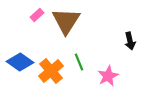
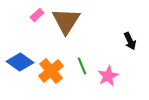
black arrow: rotated 12 degrees counterclockwise
green line: moved 3 px right, 4 px down
